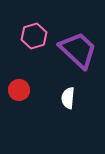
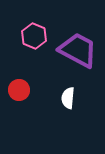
pink hexagon: rotated 20 degrees counterclockwise
purple trapezoid: rotated 15 degrees counterclockwise
